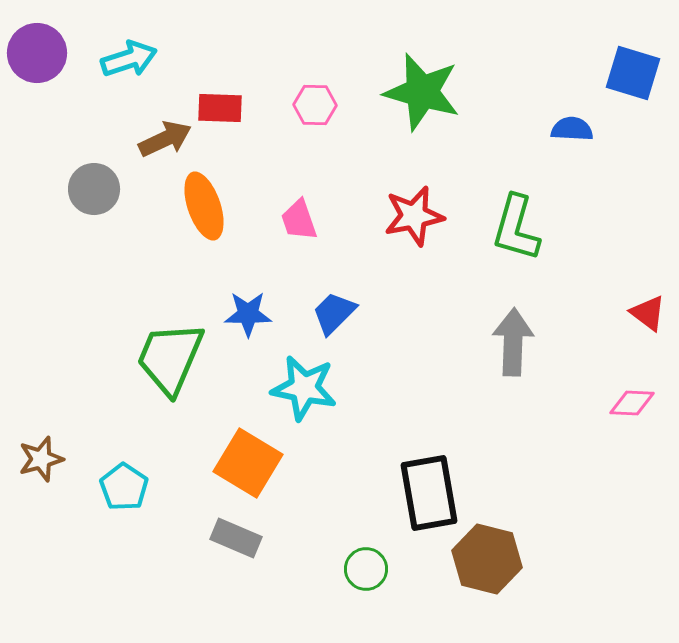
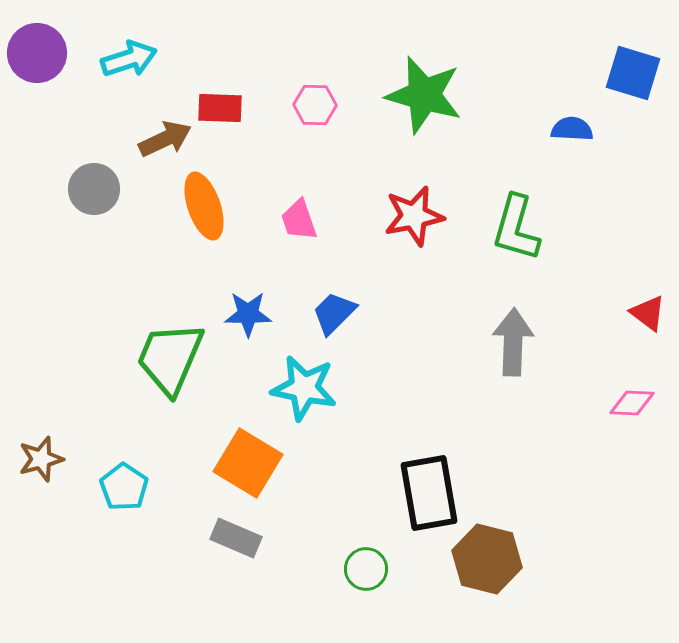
green star: moved 2 px right, 3 px down
